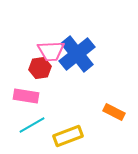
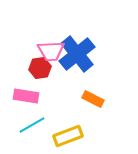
orange rectangle: moved 21 px left, 13 px up
